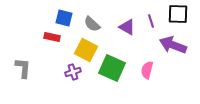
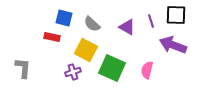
black square: moved 2 px left, 1 px down
